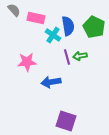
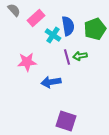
pink rectangle: rotated 54 degrees counterclockwise
green pentagon: moved 1 px right, 2 px down; rotated 25 degrees clockwise
